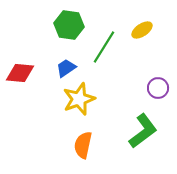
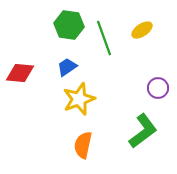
green line: moved 9 px up; rotated 52 degrees counterclockwise
blue trapezoid: moved 1 px right, 1 px up
